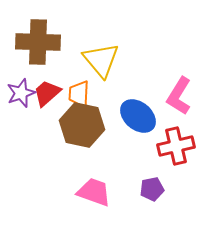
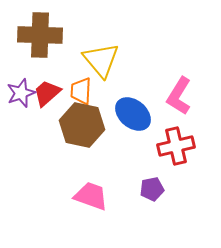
brown cross: moved 2 px right, 7 px up
orange trapezoid: moved 2 px right, 3 px up
blue ellipse: moved 5 px left, 2 px up
pink trapezoid: moved 3 px left, 4 px down
